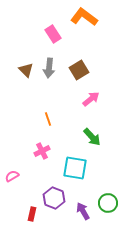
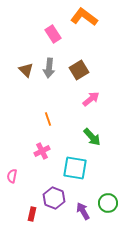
pink semicircle: rotated 48 degrees counterclockwise
